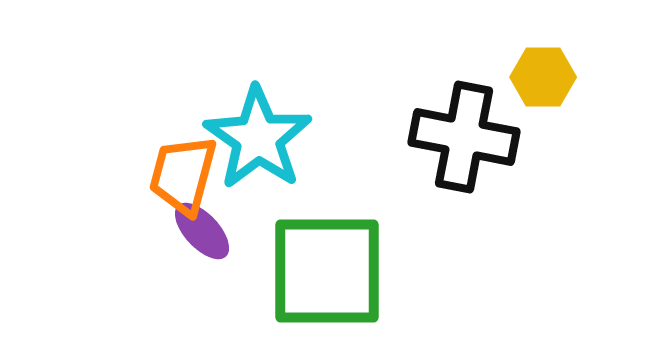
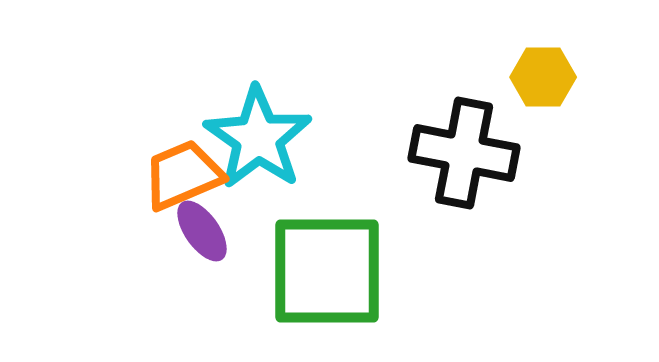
black cross: moved 16 px down
orange trapezoid: rotated 52 degrees clockwise
purple ellipse: rotated 8 degrees clockwise
